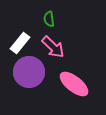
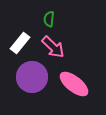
green semicircle: rotated 14 degrees clockwise
purple circle: moved 3 px right, 5 px down
